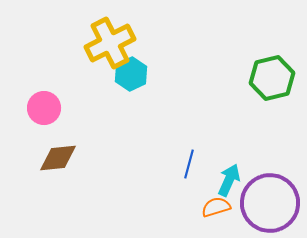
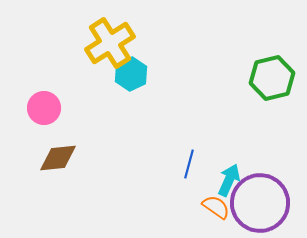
yellow cross: rotated 6 degrees counterclockwise
purple circle: moved 10 px left
orange semicircle: rotated 52 degrees clockwise
